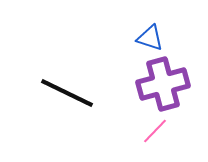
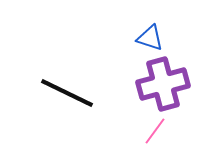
pink line: rotated 8 degrees counterclockwise
